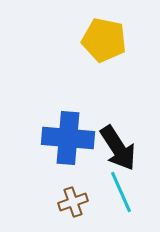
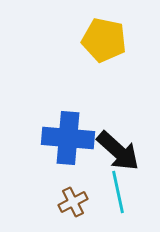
black arrow: moved 3 px down; rotated 15 degrees counterclockwise
cyan line: moved 3 px left; rotated 12 degrees clockwise
brown cross: rotated 8 degrees counterclockwise
